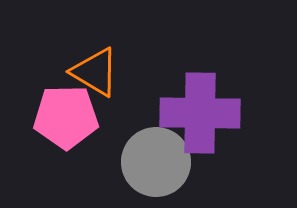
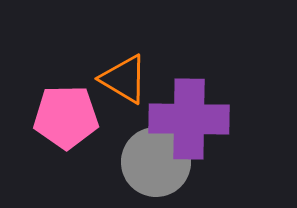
orange triangle: moved 29 px right, 7 px down
purple cross: moved 11 px left, 6 px down
